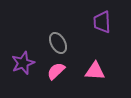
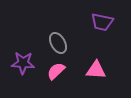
purple trapezoid: rotated 75 degrees counterclockwise
purple star: rotated 25 degrees clockwise
pink triangle: moved 1 px right, 1 px up
